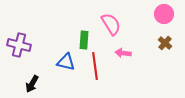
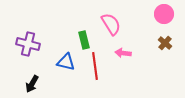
green rectangle: rotated 18 degrees counterclockwise
purple cross: moved 9 px right, 1 px up
